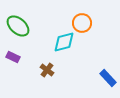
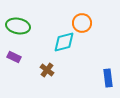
green ellipse: rotated 30 degrees counterclockwise
purple rectangle: moved 1 px right
blue rectangle: rotated 36 degrees clockwise
